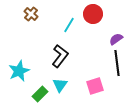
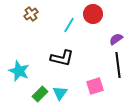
brown cross: rotated 16 degrees clockwise
black L-shape: moved 2 px right, 2 px down; rotated 65 degrees clockwise
black line: moved 1 px right, 2 px down
cyan star: rotated 25 degrees counterclockwise
cyan triangle: moved 8 px down
